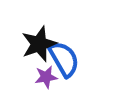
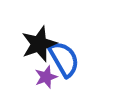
purple star: rotated 10 degrees counterclockwise
